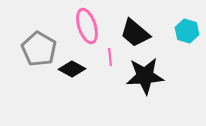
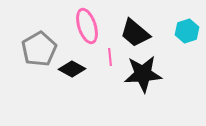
cyan hexagon: rotated 25 degrees clockwise
gray pentagon: rotated 12 degrees clockwise
black star: moved 2 px left, 2 px up
